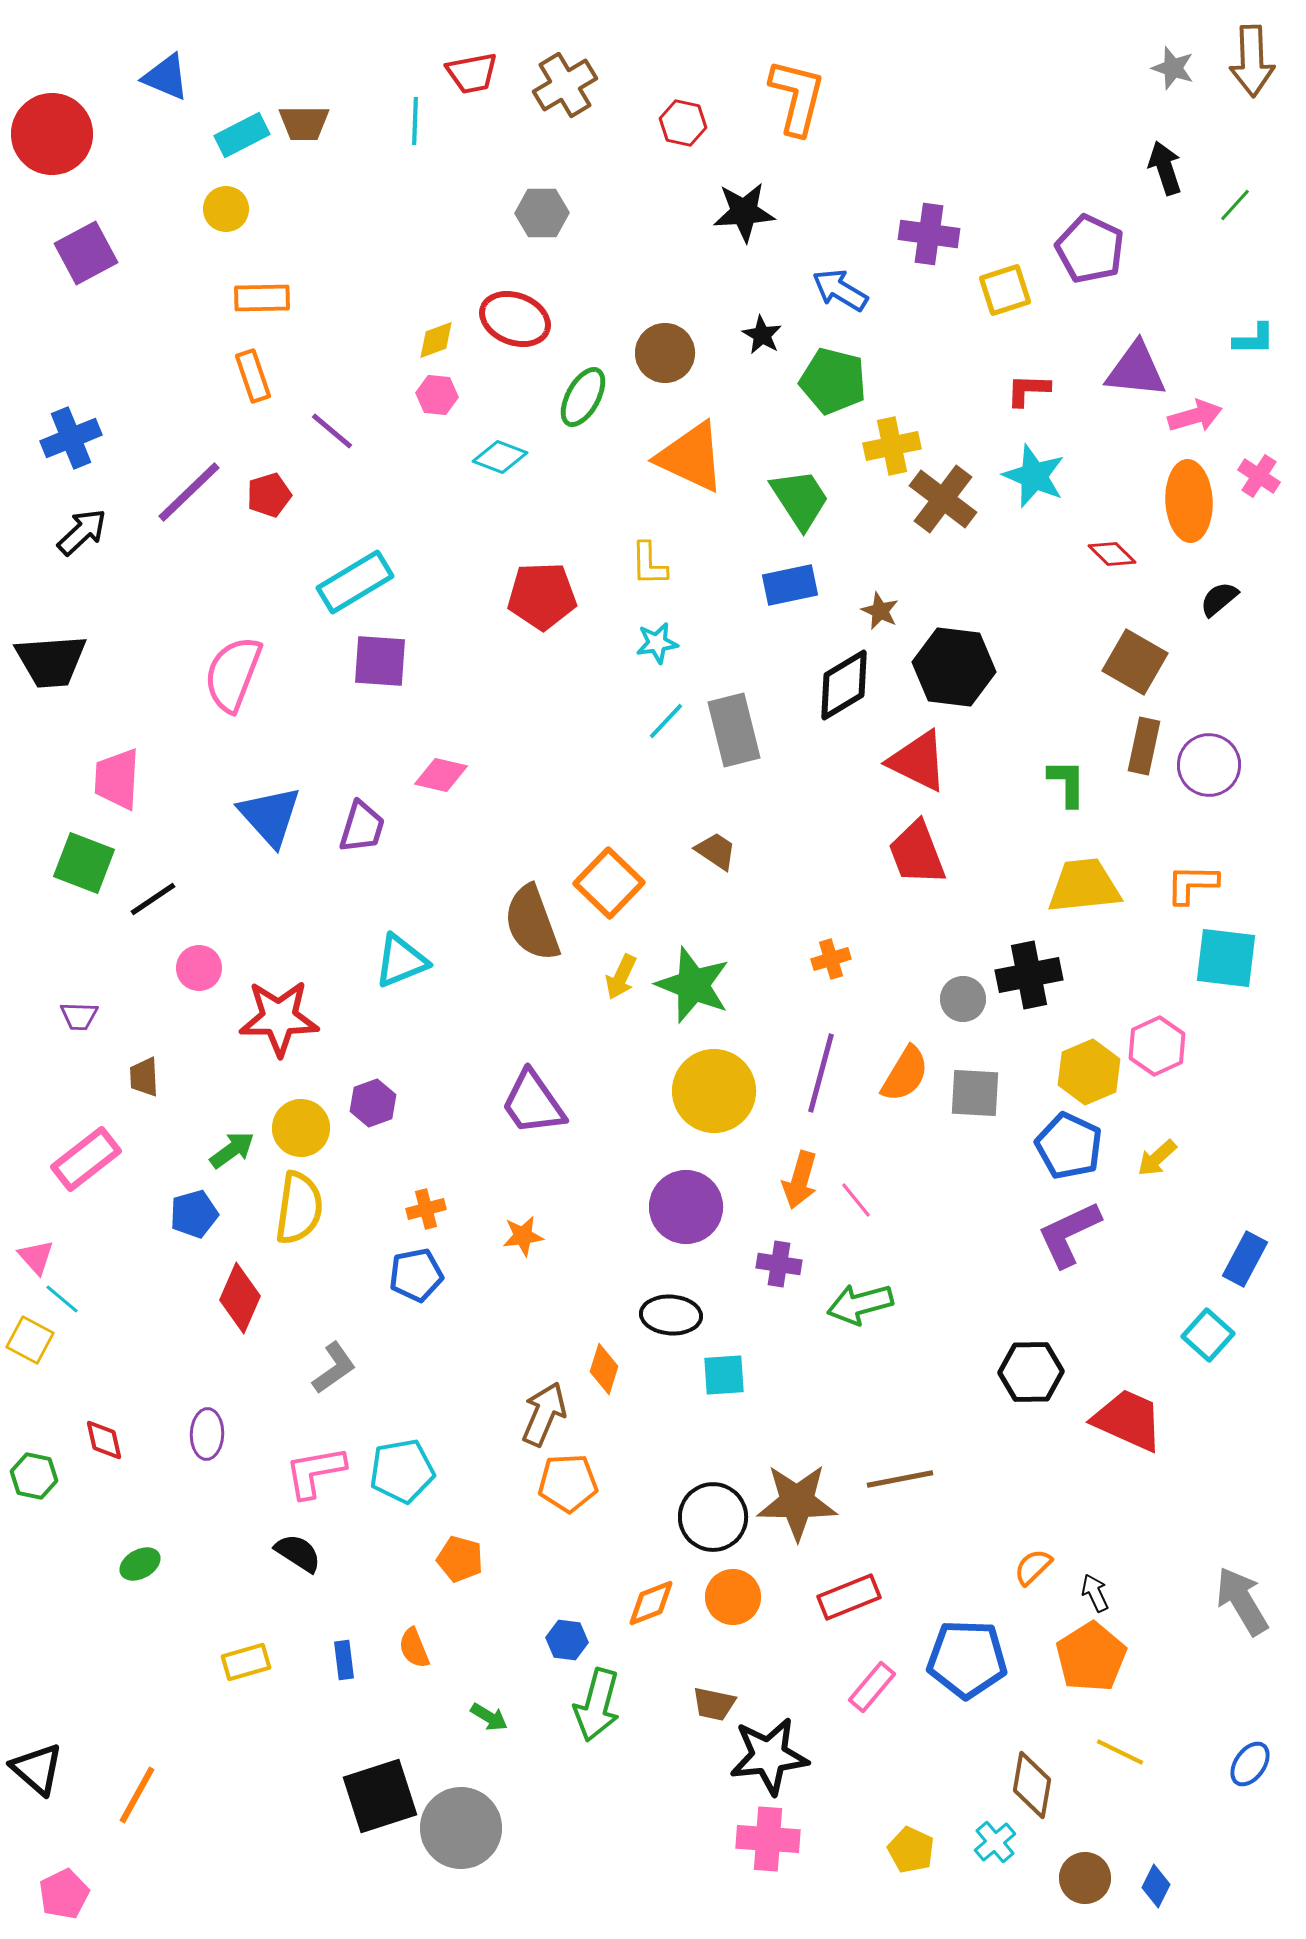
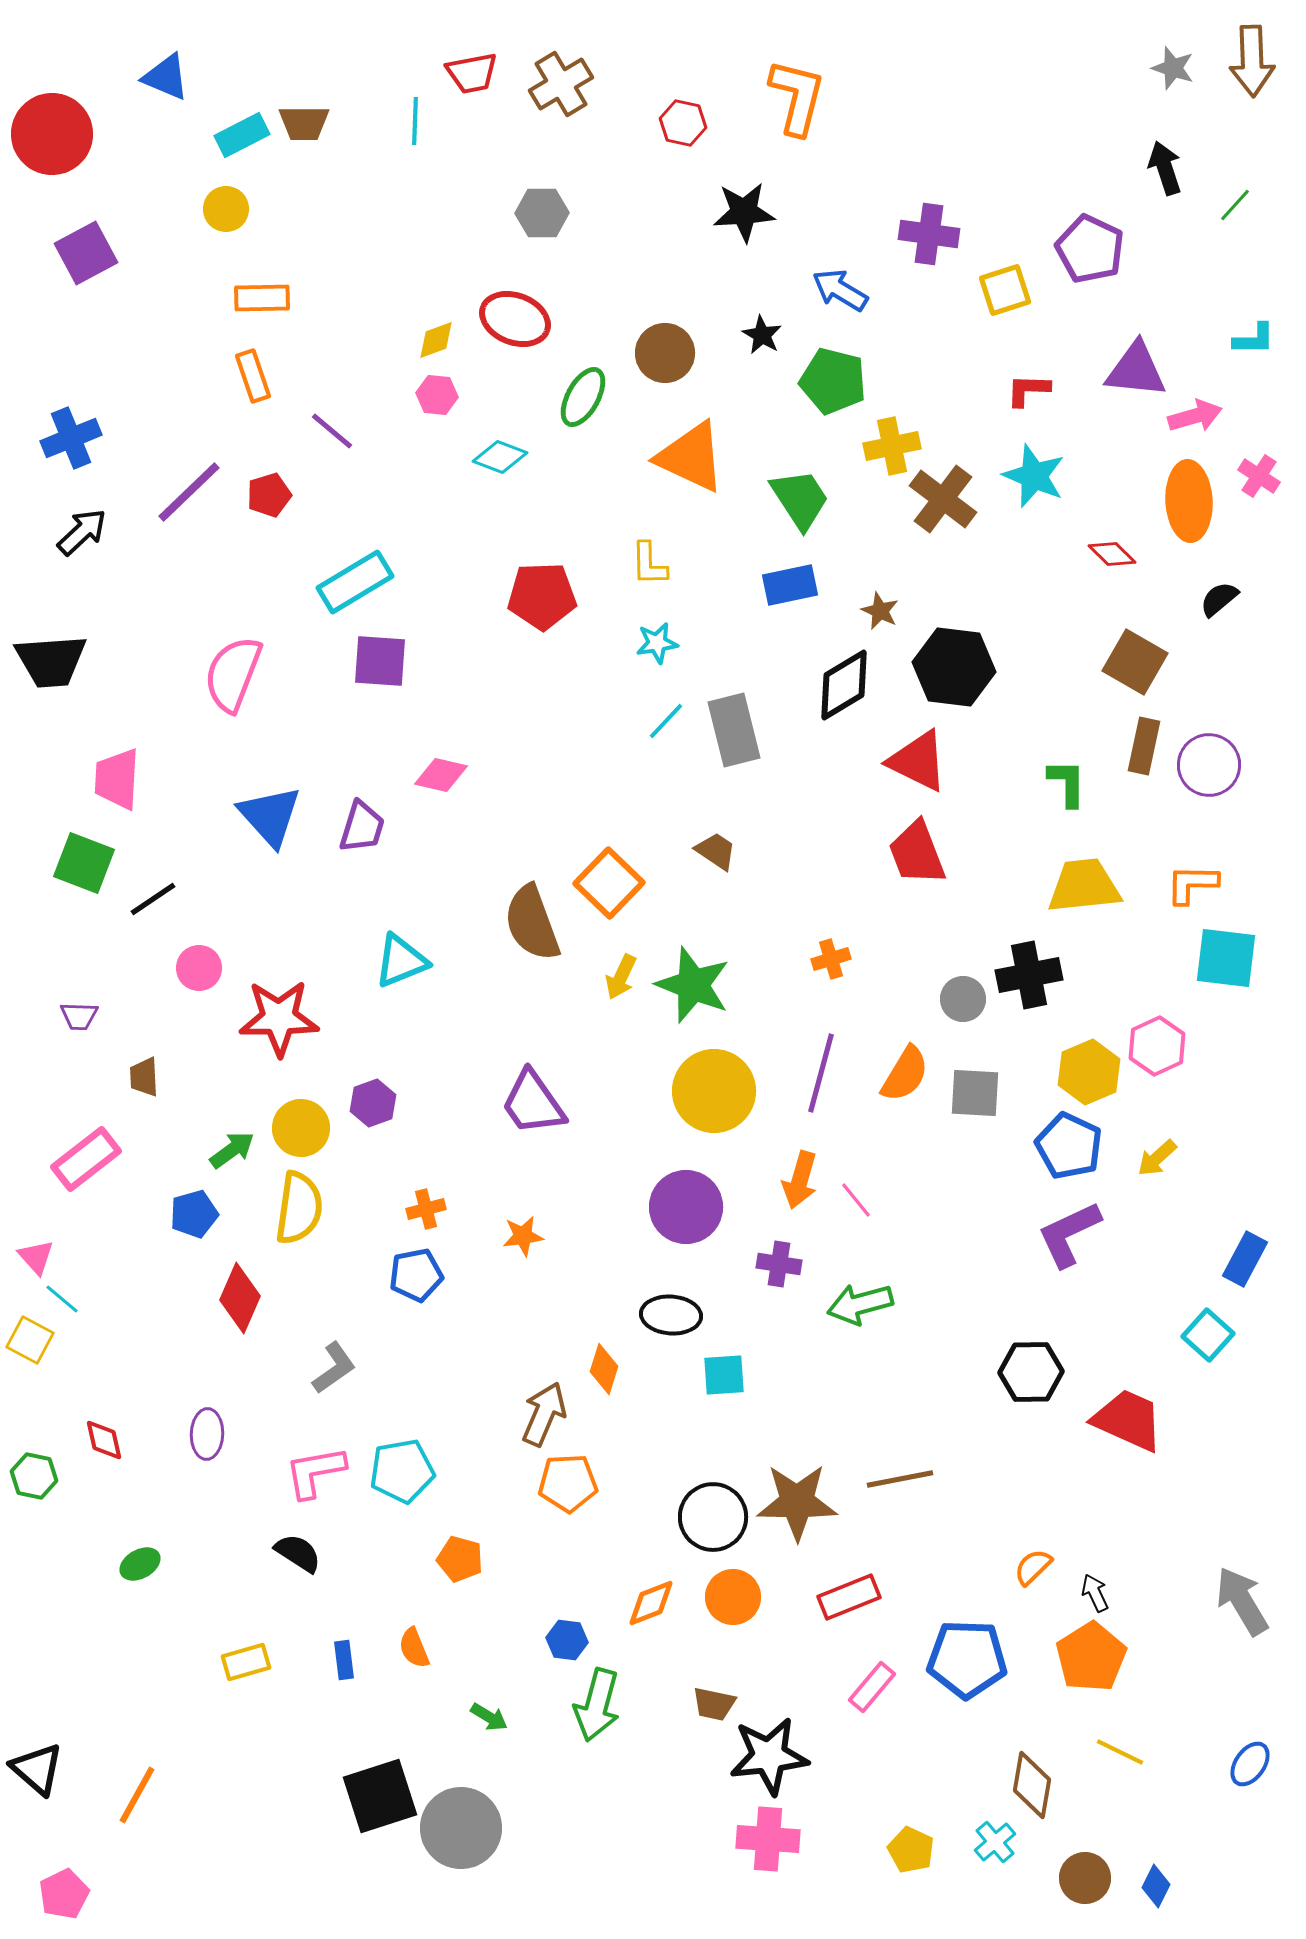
brown cross at (565, 85): moved 4 px left, 1 px up
